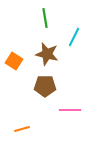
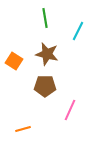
cyan line: moved 4 px right, 6 px up
pink line: rotated 65 degrees counterclockwise
orange line: moved 1 px right
